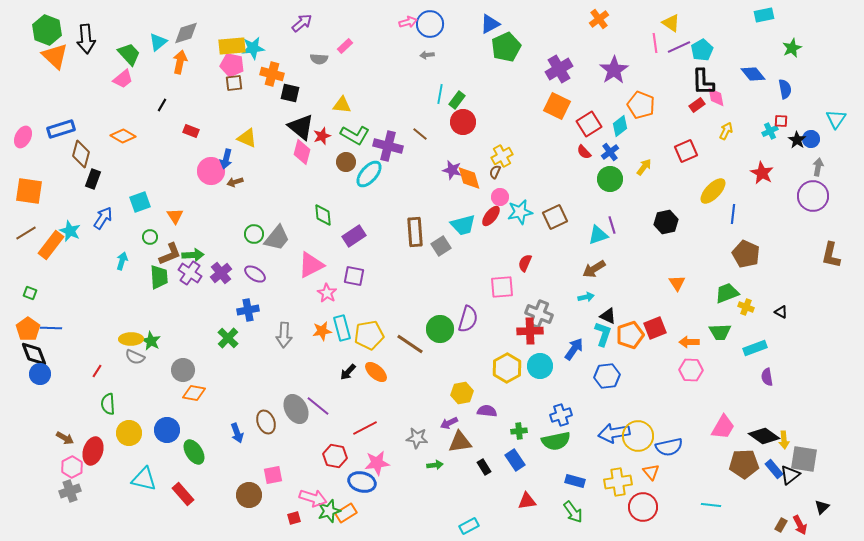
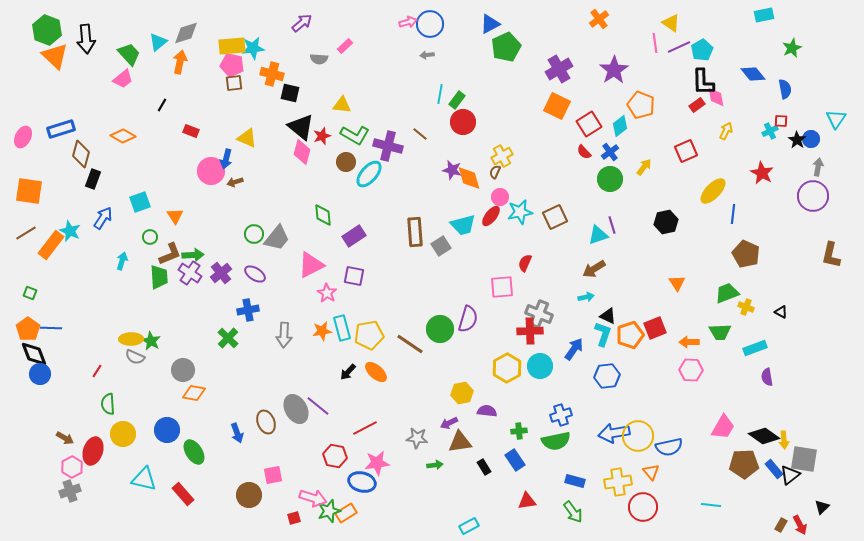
yellow circle at (129, 433): moved 6 px left, 1 px down
